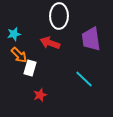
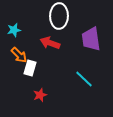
cyan star: moved 4 px up
